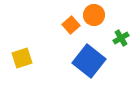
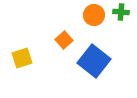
orange square: moved 7 px left, 15 px down
green cross: moved 26 px up; rotated 35 degrees clockwise
blue square: moved 5 px right
